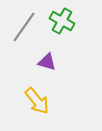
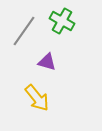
gray line: moved 4 px down
yellow arrow: moved 3 px up
